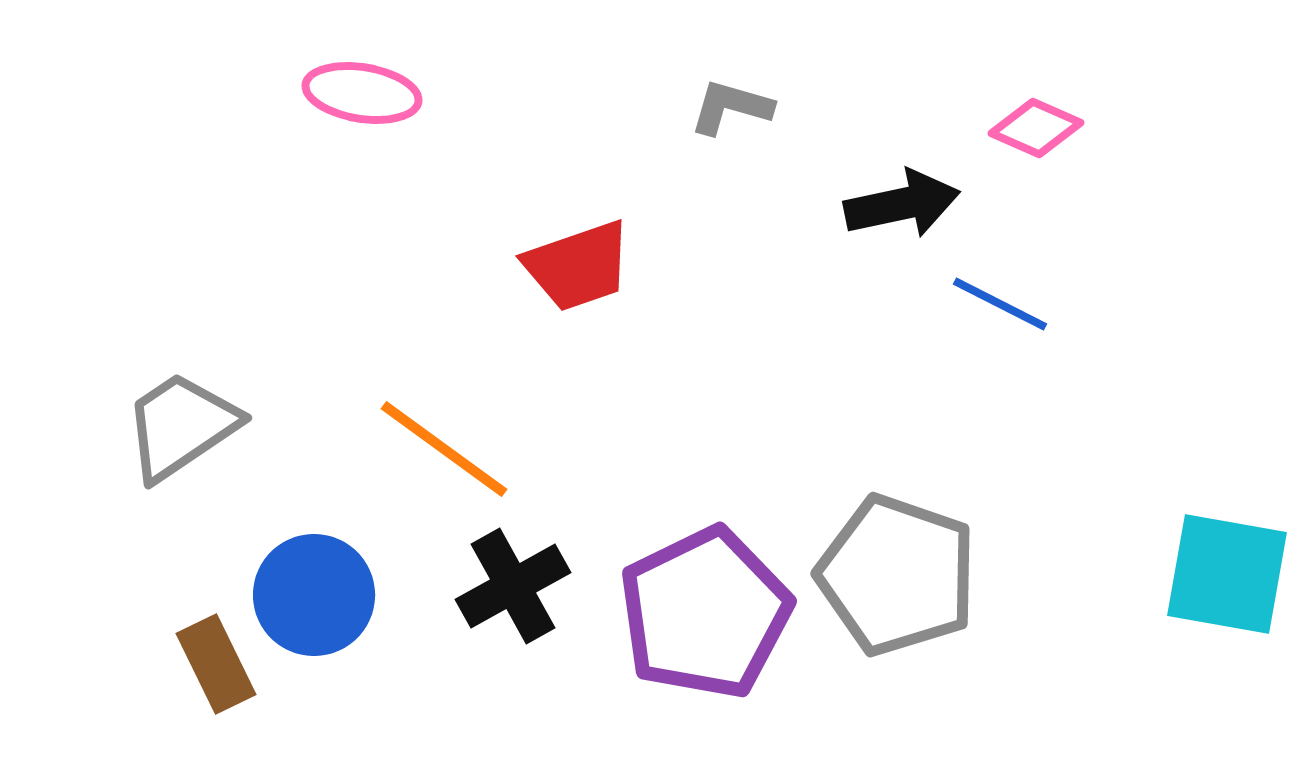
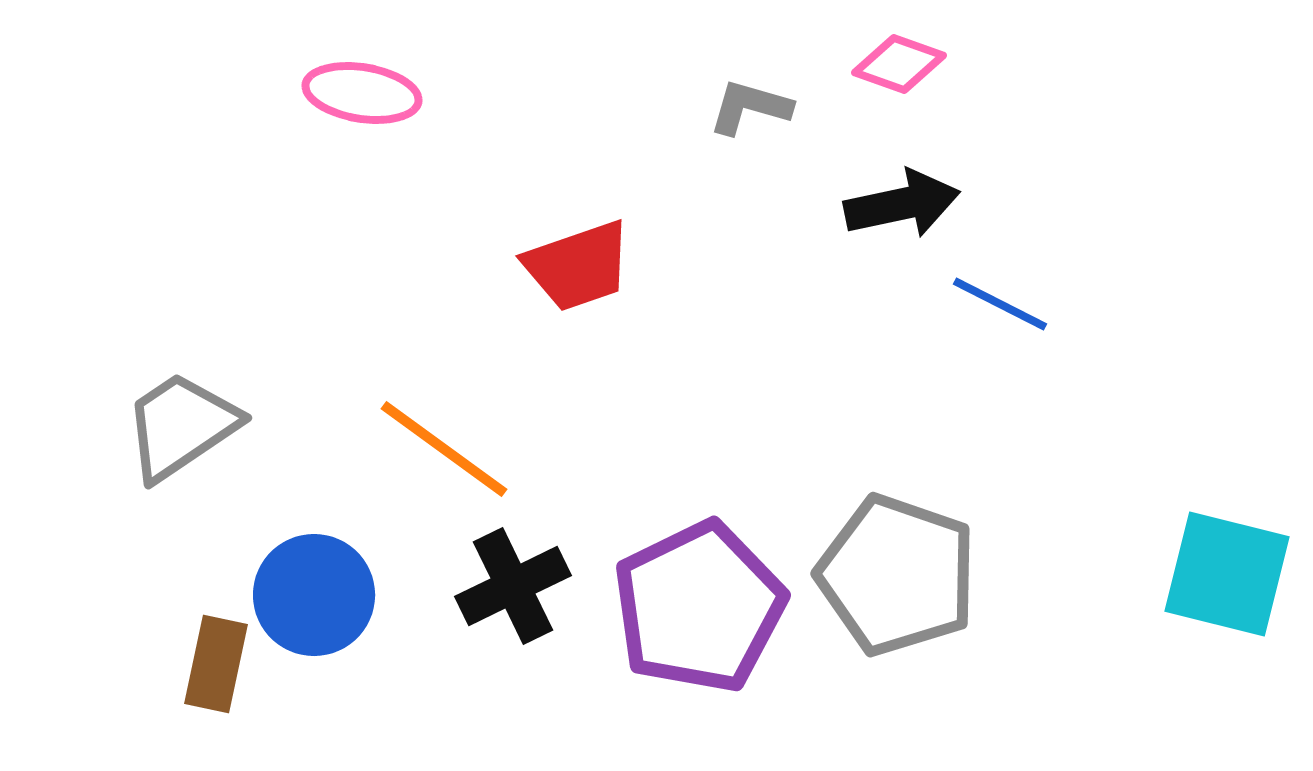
gray L-shape: moved 19 px right
pink diamond: moved 137 px left, 64 px up; rotated 4 degrees counterclockwise
cyan square: rotated 4 degrees clockwise
black cross: rotated 3 degrees clockwise
purple pentagon: moved 6 px left, 6 px up
brown rectangle: rotated 38 degrees clockwise
